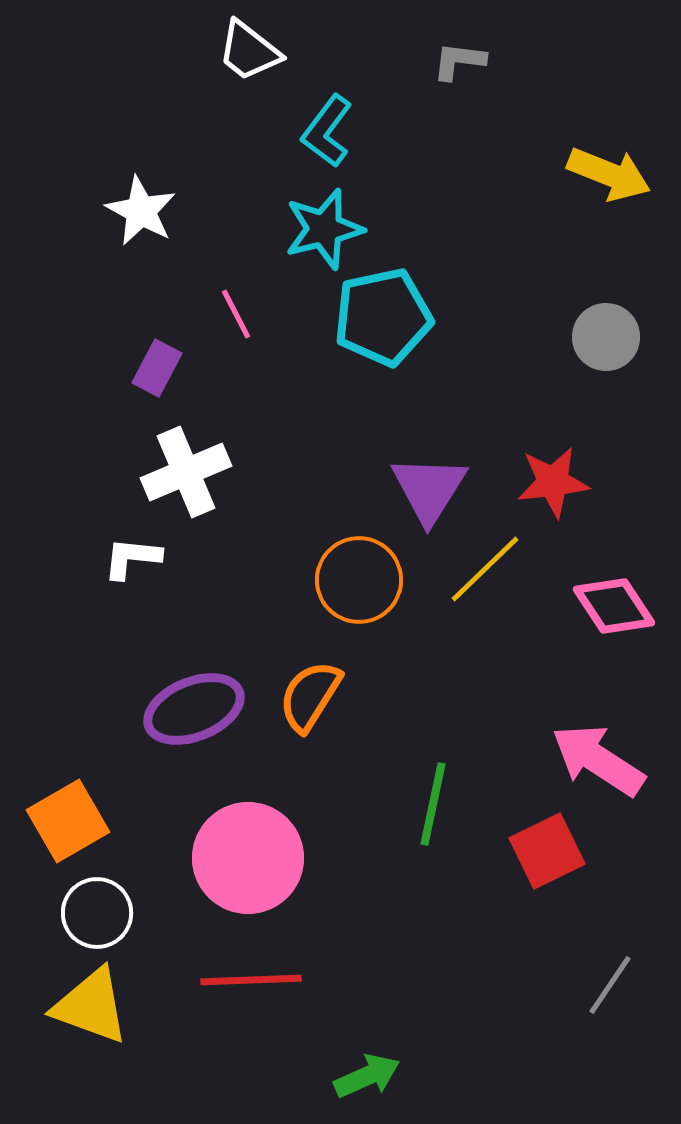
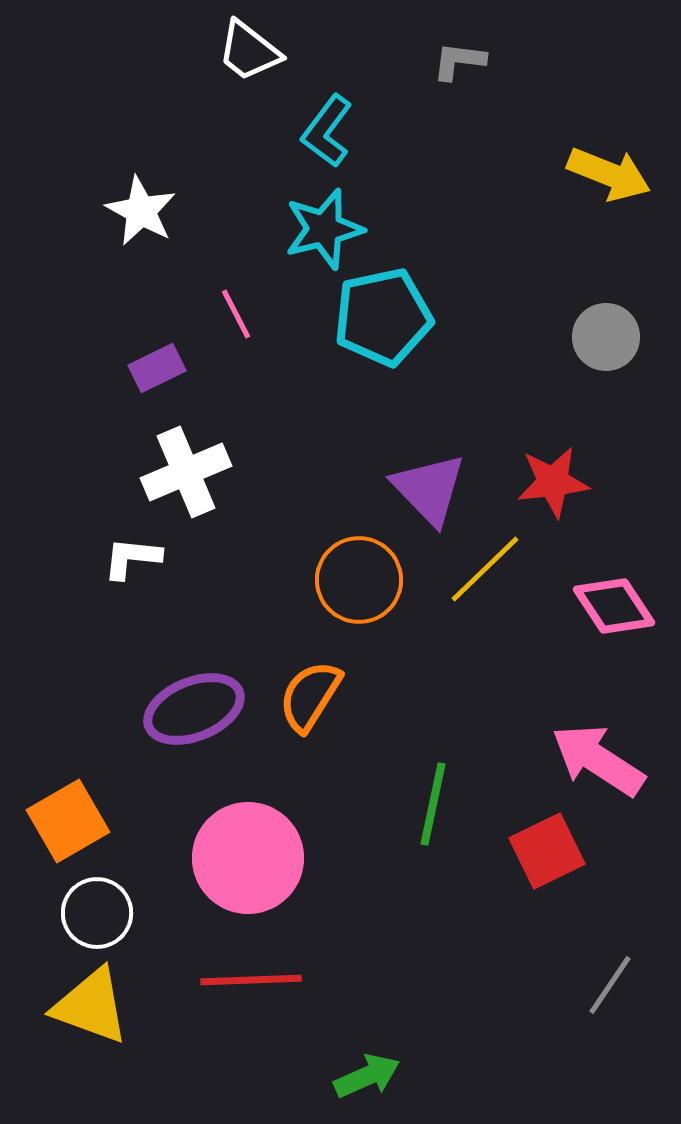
purple rectangle: rotated 36 degrees clockwise
purple triangle: rotated 16 degrees counterclockwise
